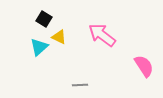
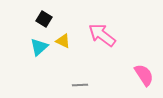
yellow triangle: moved 4 px right, 4 px down
pink semicircle: moved 9 px down
